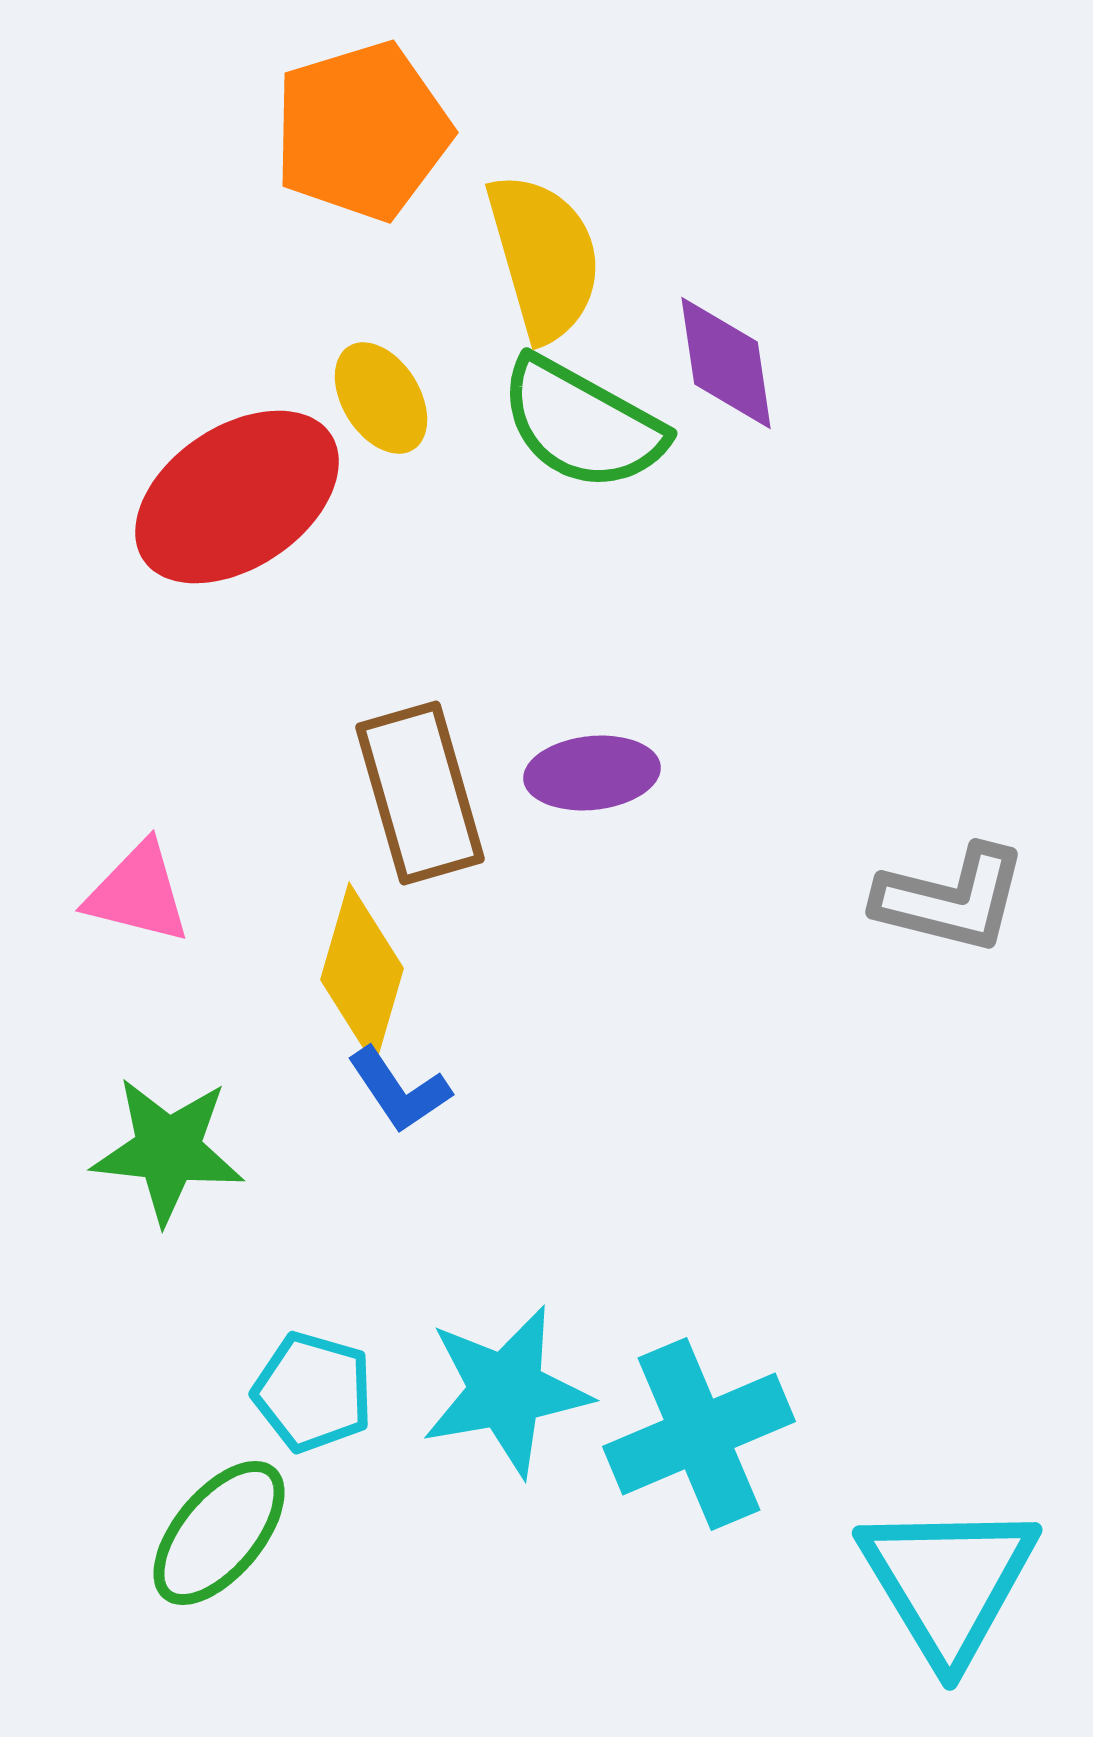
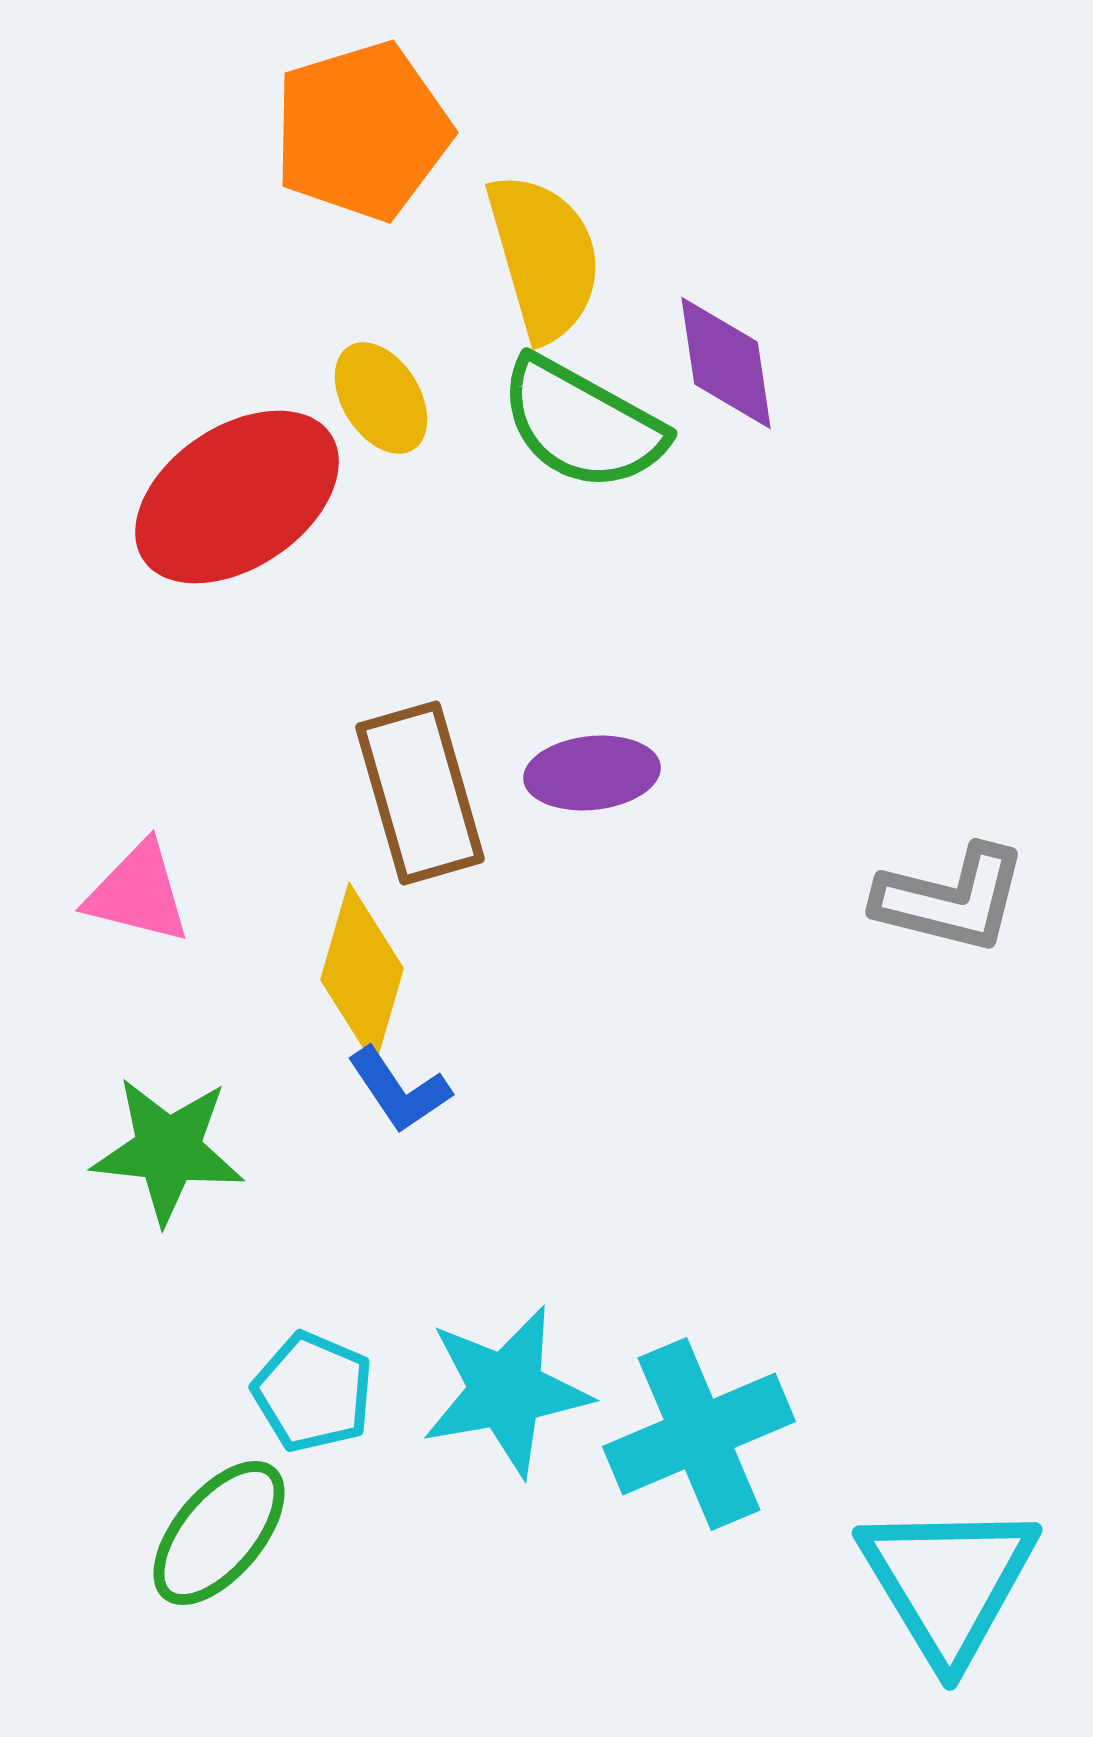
cyan pentagon: rotated 7 degrees clockwise
